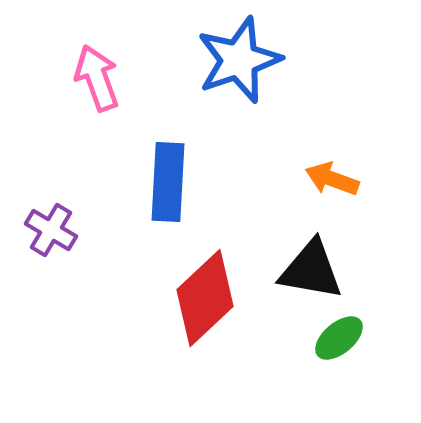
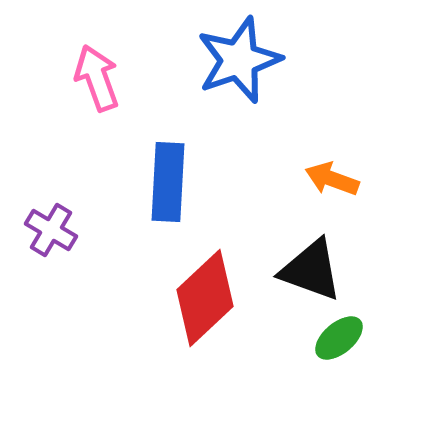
black triangle: rotated 10 degrees clockwise
